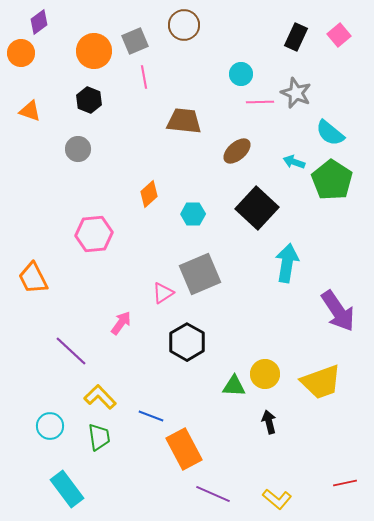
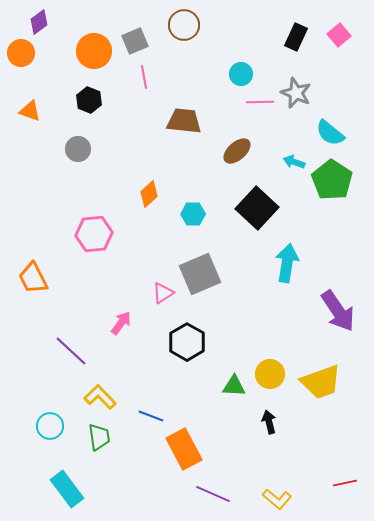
yellow circle at (265, 374): moved 5 px right
